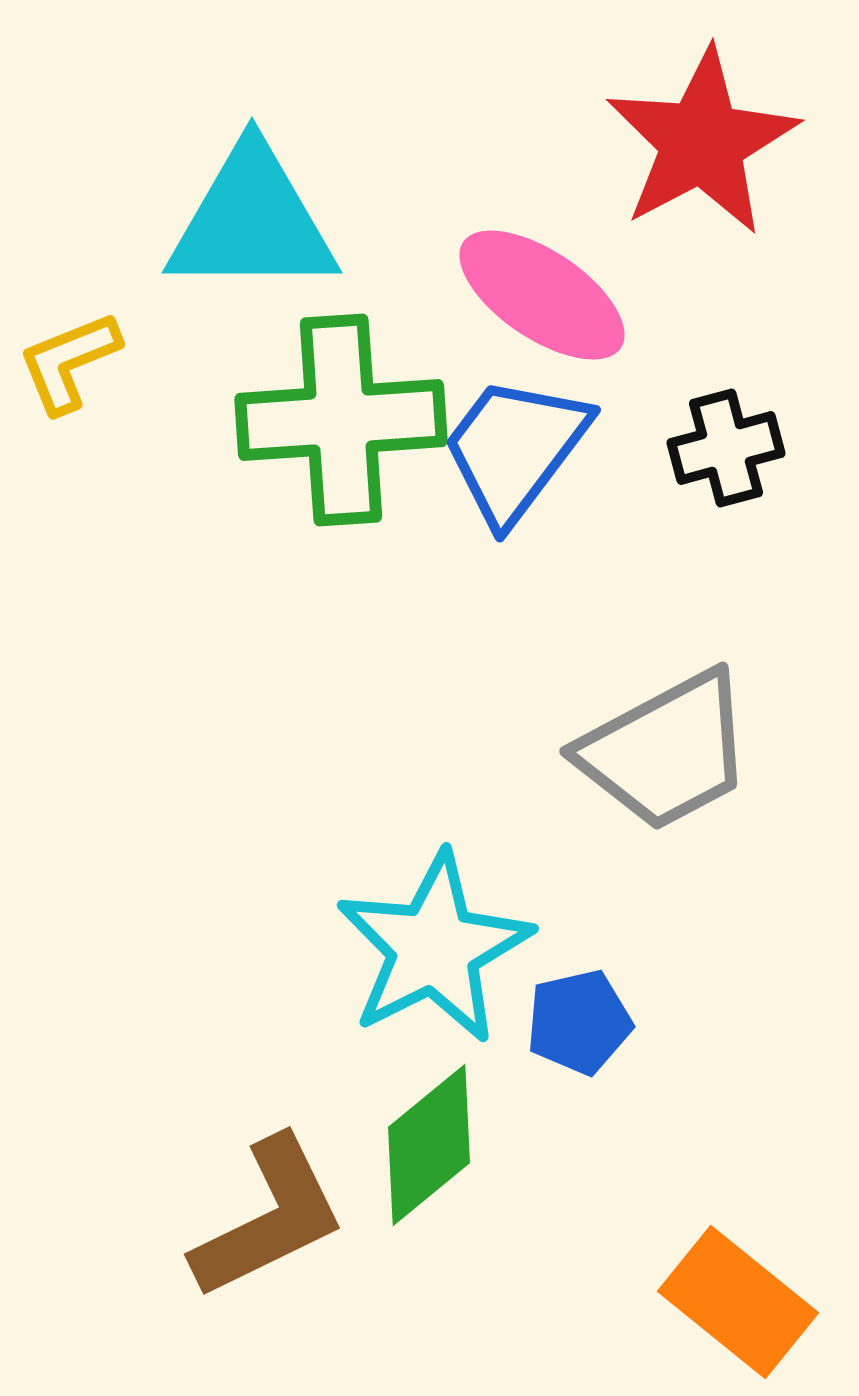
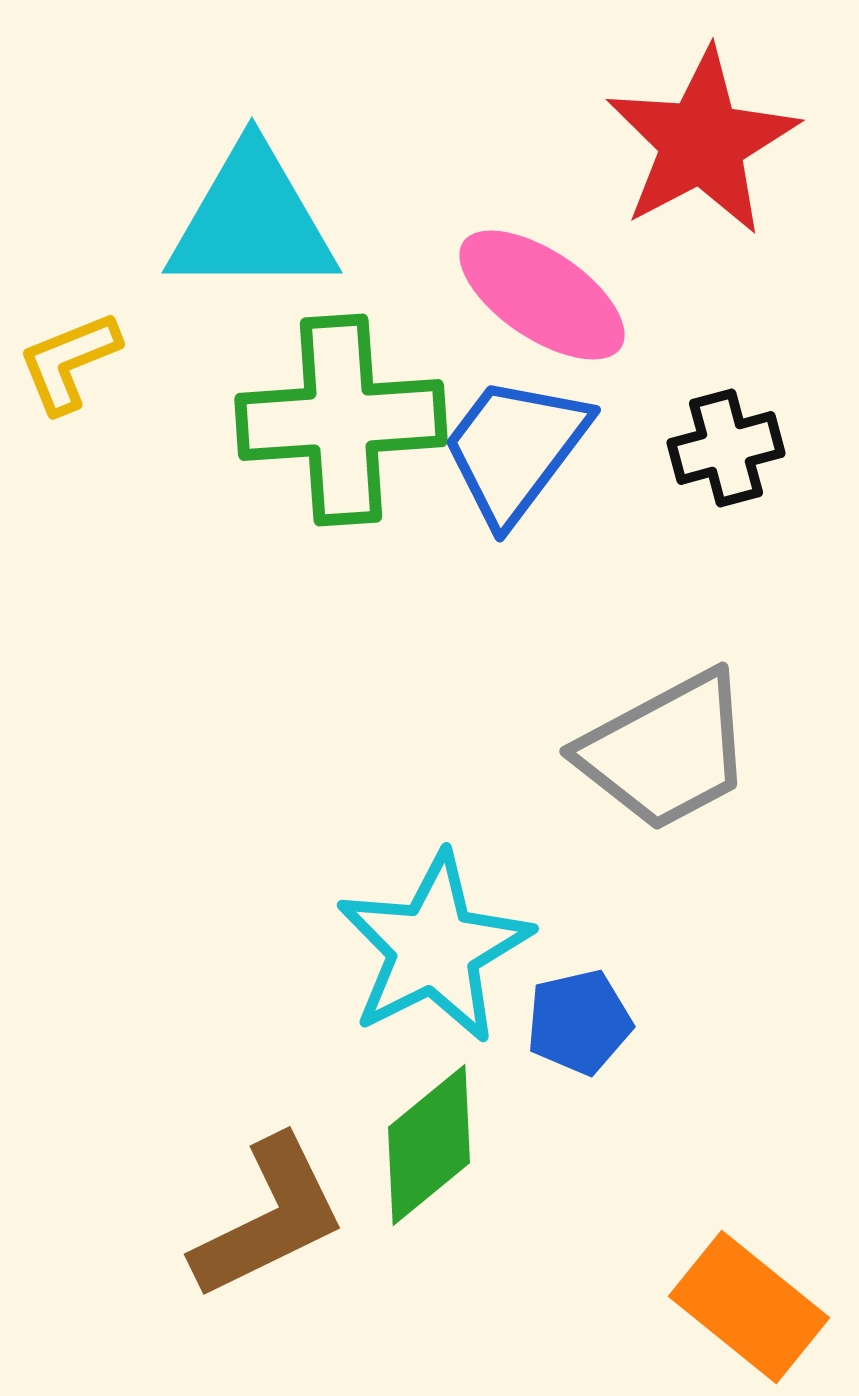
orange rectangle: moved 11 px right, 5 px down
